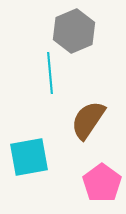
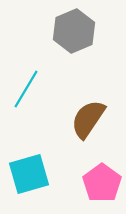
cyan line: moved 24 px left, 16 px down; rotated 36 degrees clockwise
brown semicircle: moved 1 px up
cyan square: moved 17 px down; rotated 6 degrees counterclockwise
